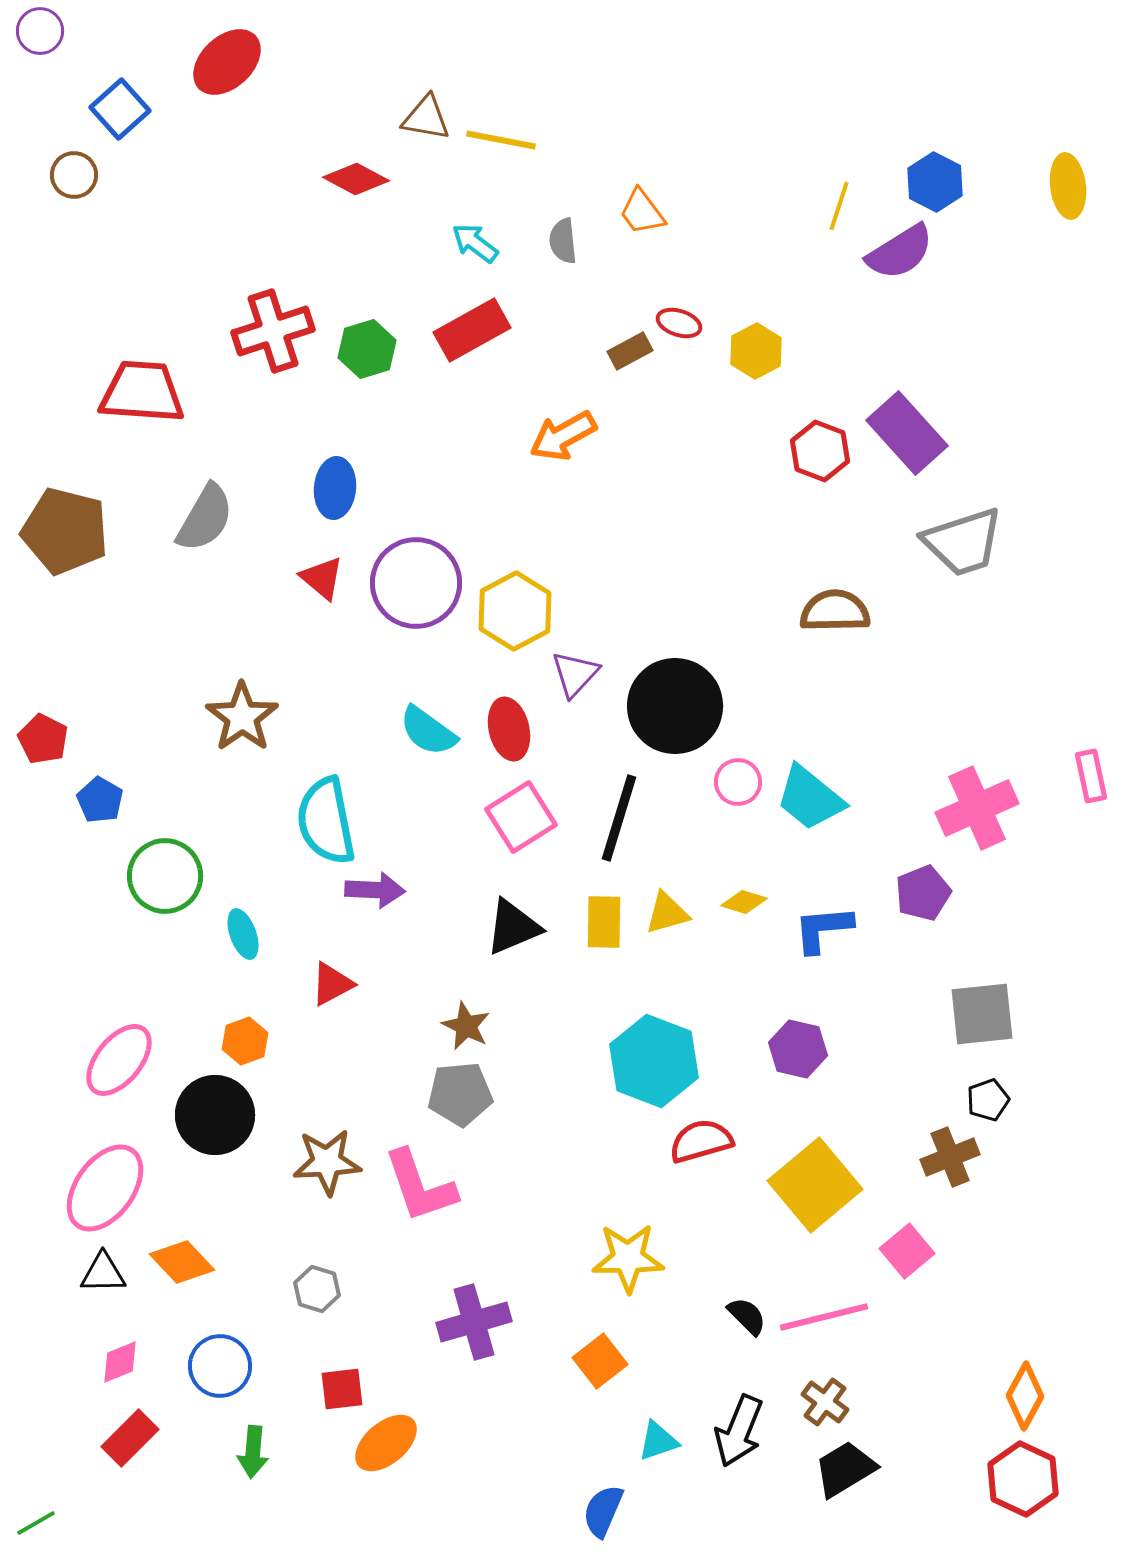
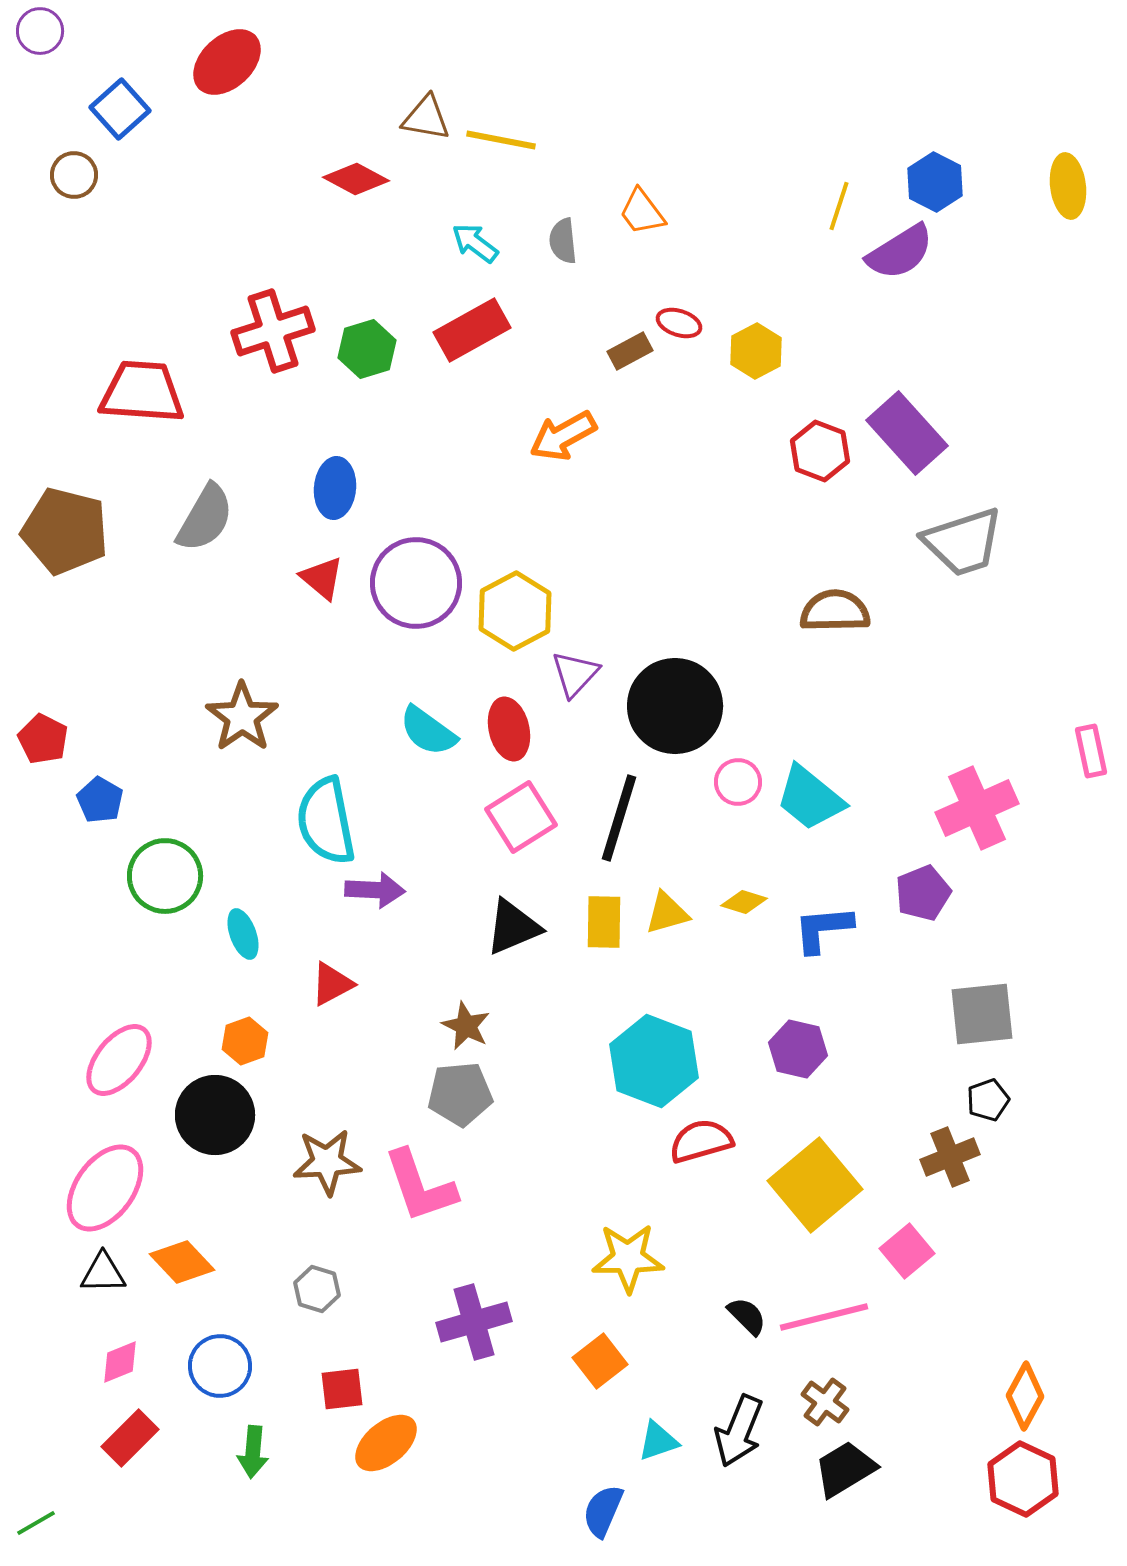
pink rectangle at (1091, 776): moved 25 px up
